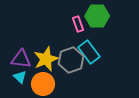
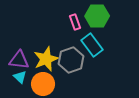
pink rectangle: moved 3 px left, 2 px up
cyan rectangle: moved 3 px right, 7 px up
purple triangle: moved 2 px left, 1 px down
